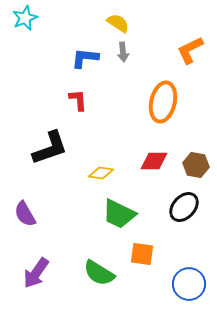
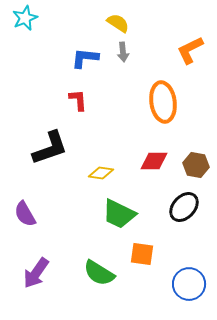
orange ellipse: rotated 21 degrees counterclockwise
